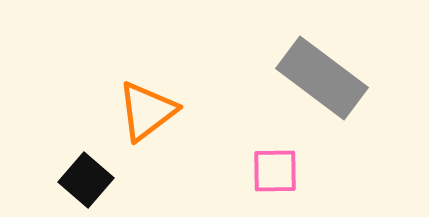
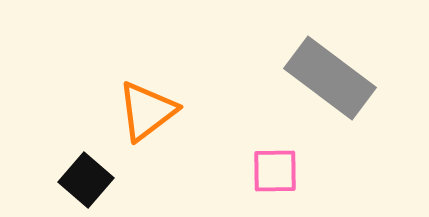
gray rectangle: moved 8 px right
